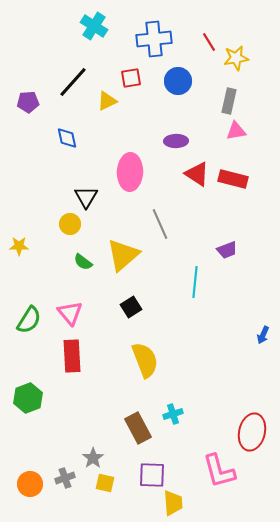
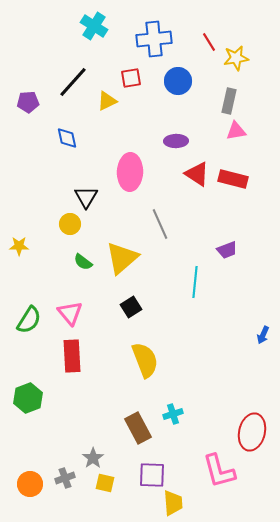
yellow triangle at (123, 255): moved 1 px left, 3 px down
